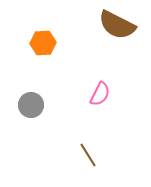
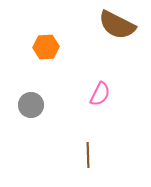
orange hexagon: moved 3 px right, 4 px down
brown line: rotated 30 degrees clockwise
